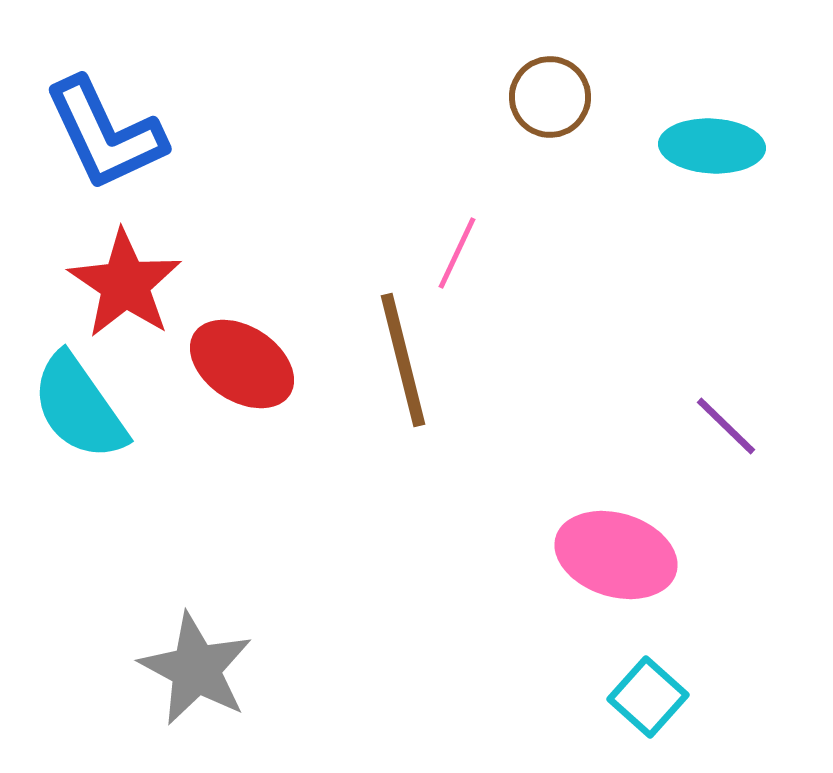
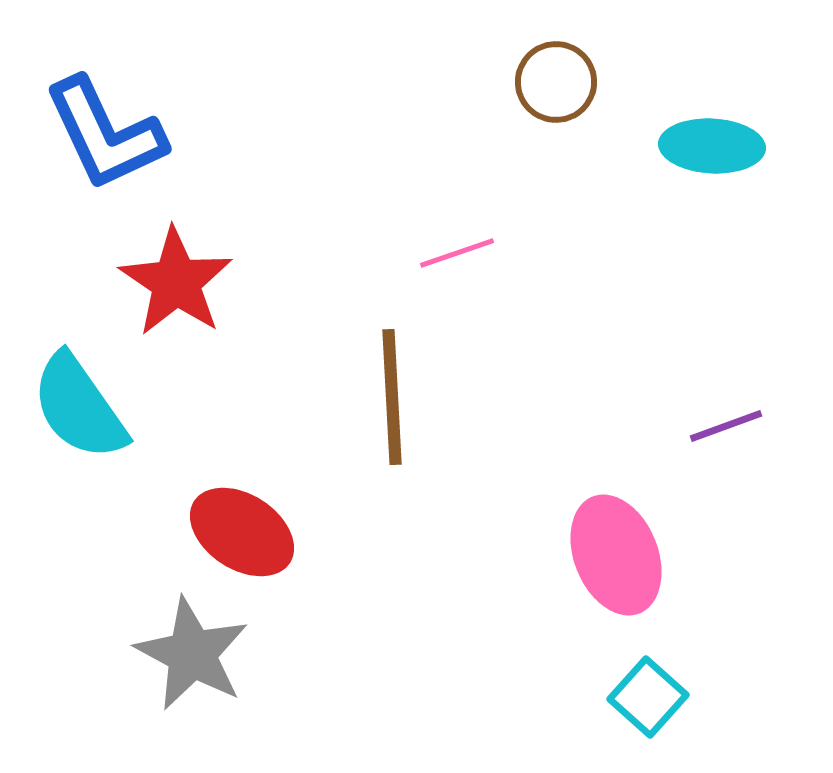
brown circle: moved 6 px right, 15 px up
pink line: rotated 46 degrees clockwise
red star: moved 51 px right, 2 px up
brown line: moved 11 px left, 37 px down; rotated 11 degrees clockwise
red ellipse: moved 168 px down
purple line: rotated 64 degrees counterclockwise
pink ellipse: rotated 51 degrees clockwise
gray star: moved 4 px left, 15 px up
